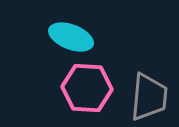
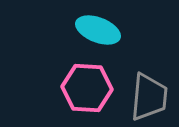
cyan ellipse: moved 27 px right, 7 px up
